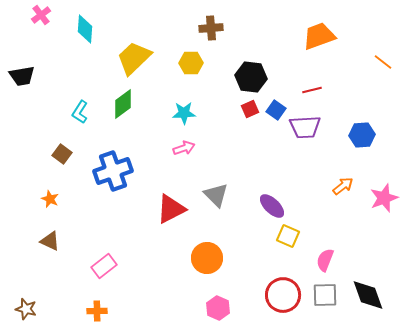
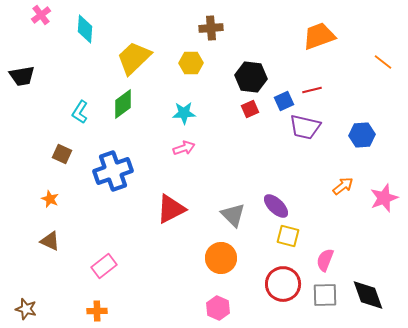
blue square: moved 8 px right, 9 px up; rotated 30 degrees clockwise
purple trapezoid: rotated 16 degrees clockwise
brown square: rotated 12 degrees counterclockwise
gray triangle: moved 17 px right, 20 px down
purple ellipse: moved 4 px right
yellow square: rotated 10 degrees counterclockwise
orange circle: moved 14 px right
red circle: moved 11 px up
